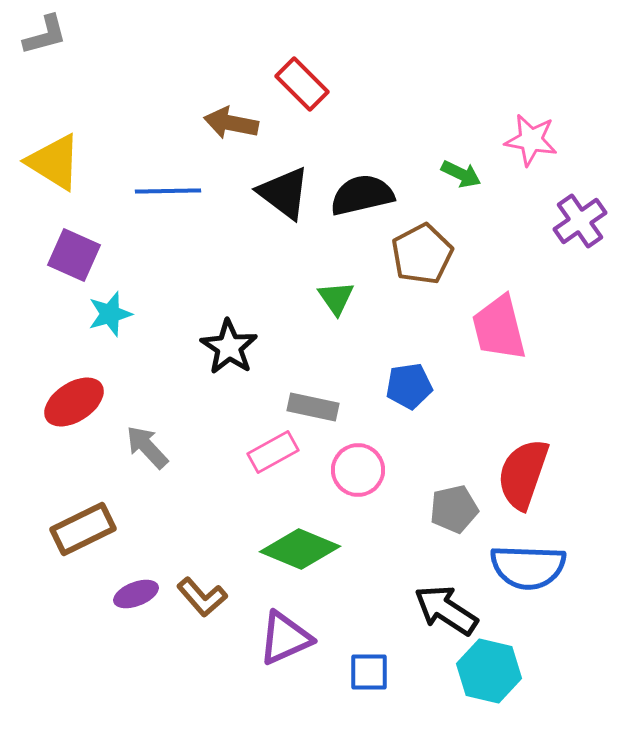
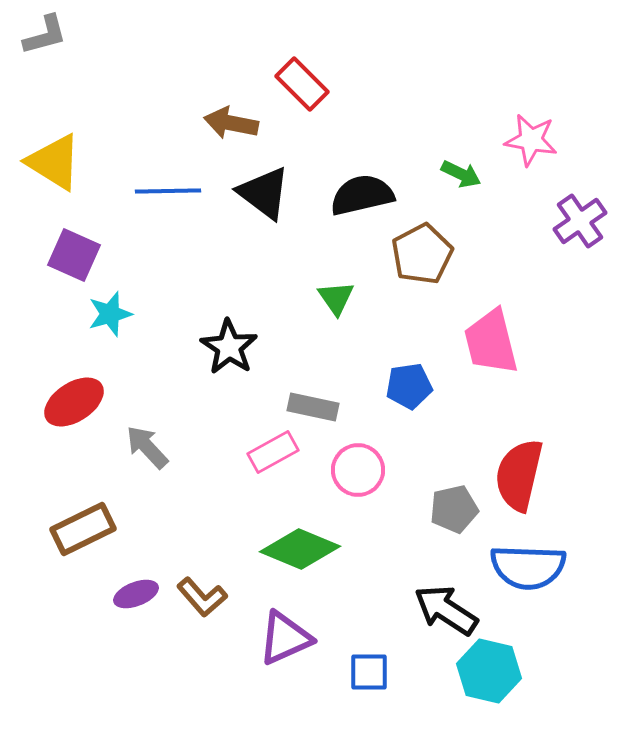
black triangle: moved 20 px left
pink trapezoid: moved 8 px left, 14 px down
red semicircle: moved 4 px left, 1 px down; rotated 6 degrees counterclockwise
